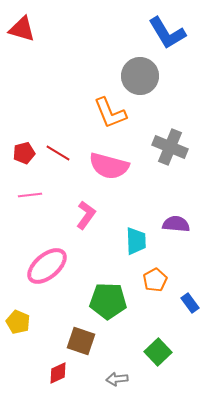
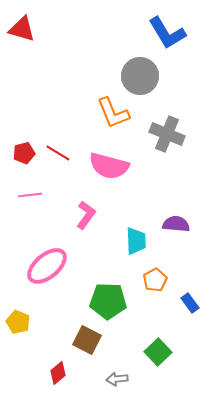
orange L-shape: moved 3 px right
gray cross: moved 3 px left, 13 px up
brown square: moved 6 px right, 1 px up; rotated 8 degrees clockwise
red diamond: rotated 15 degrees counterclockwise
